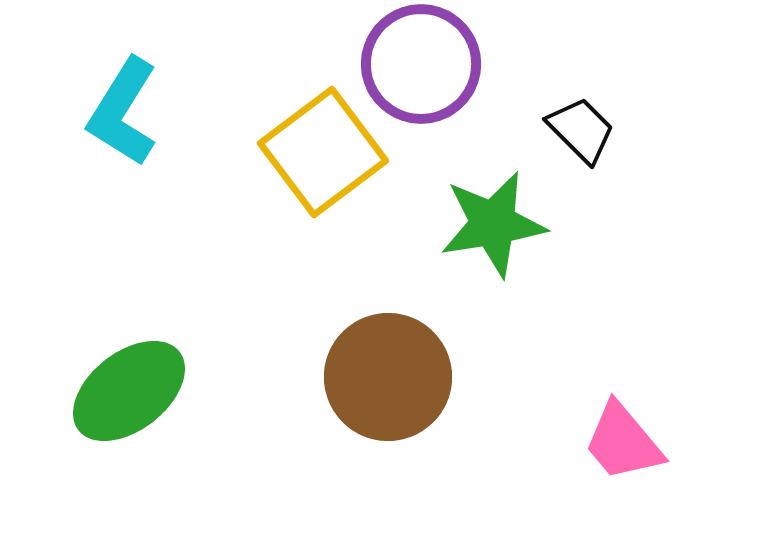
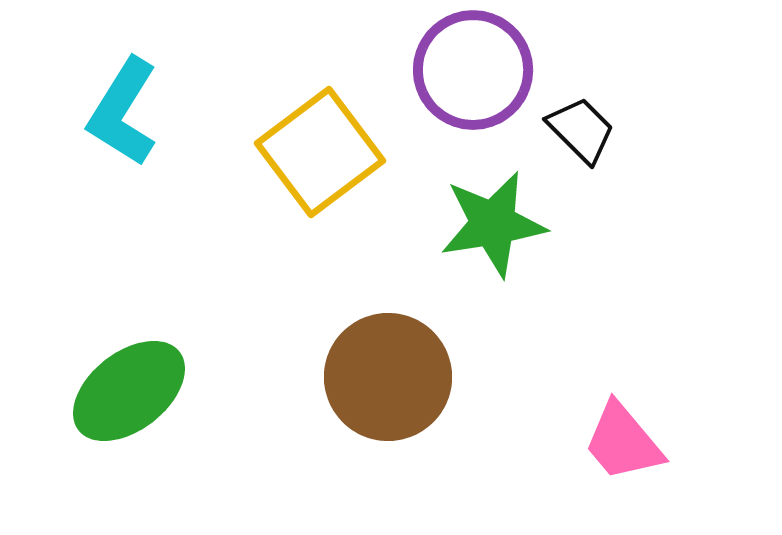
purple circle: moved 52 px right, 6 px down
yellow square: moved 3 px left
